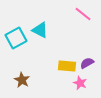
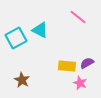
pink line: moved 5 px left, 3 px down
